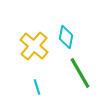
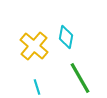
green line: moved 5 px down
